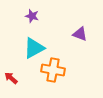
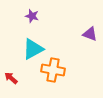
purple triangle: moved 10 px right
cyan triangle: moved 1 px left, 1 px down
